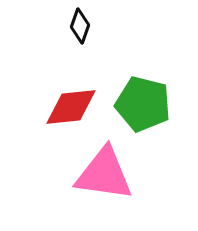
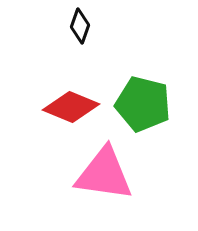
red diamond: rotated 28 degrees clockwise
